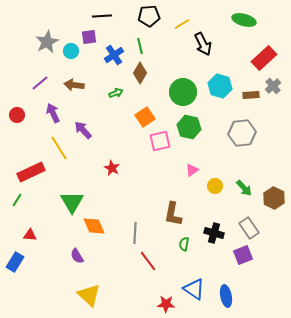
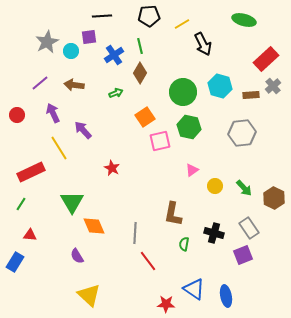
red rectangle at (264, 58): moved 2 px right, 1 px down
green line at (17, 200): moved 4 px right, 4 px down
